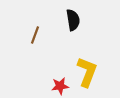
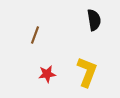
black semicircle: moved 21 px right
red star: moved 13 px left, 12 px up
